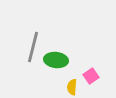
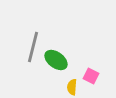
green ellipse: rotated 30 degrees clockwise
pink square: rotated 28 degrees counterclockwise
